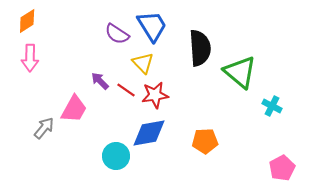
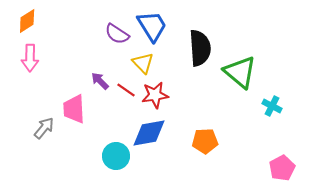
pink trapezoid: rotated 148 degrees clockwise
